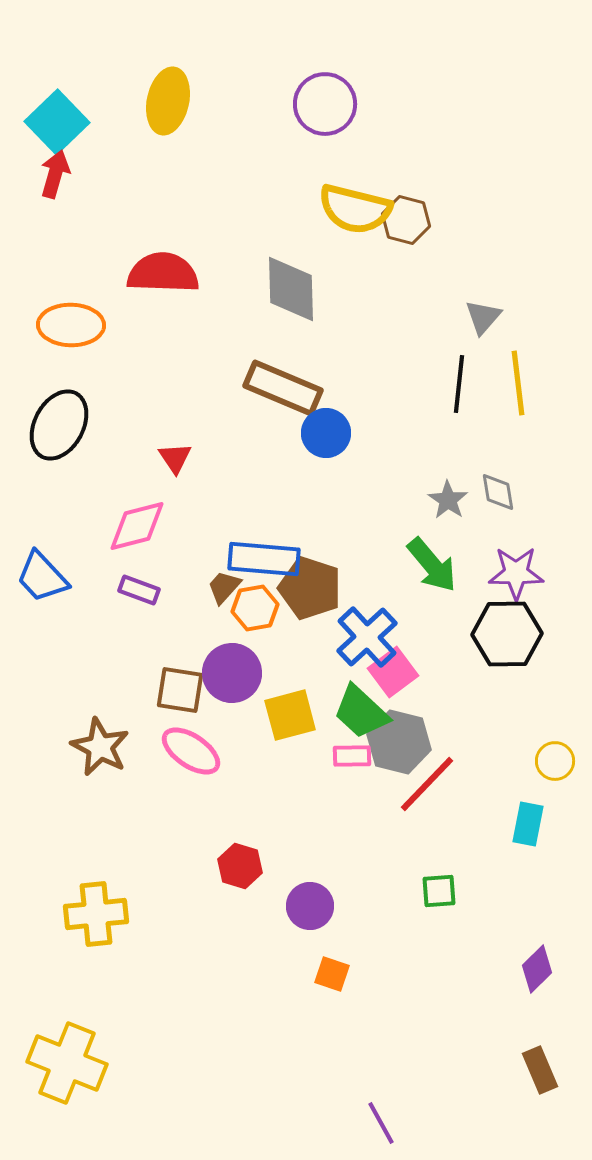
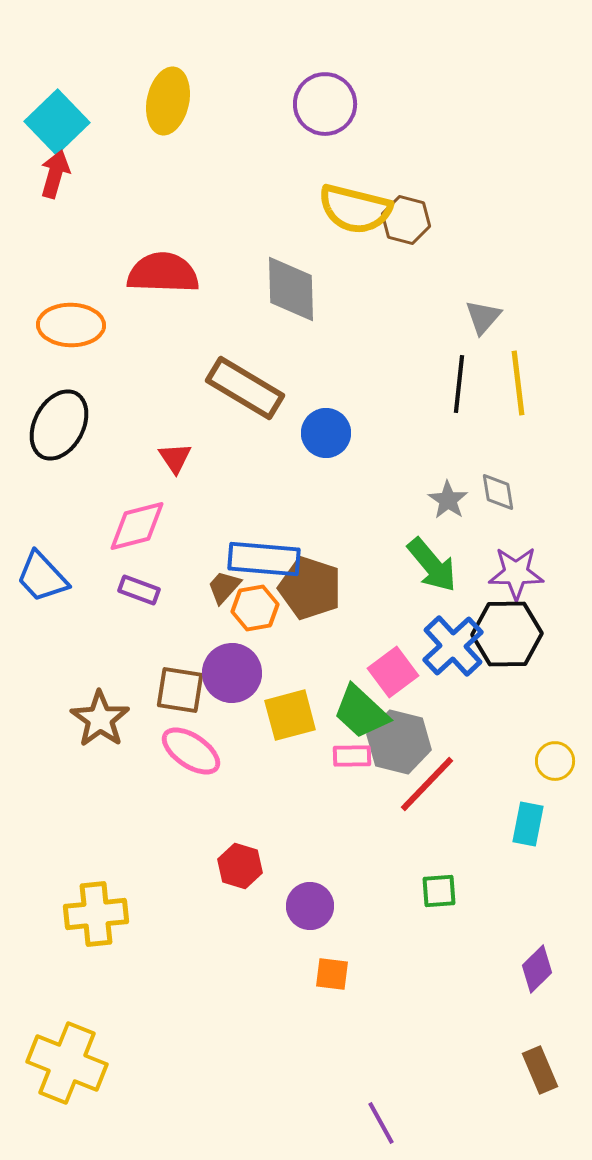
brown rectangle at (283, 388): moved 38 px left; rotated 8 degrees clockwise
blue cross at (367, 637): moved 86 px right, 9 px down
brown star at (100, 747): moved 28 px up; rotated 8 degrees clockwise
orange square at (332, 974): rotated 12 degrees counterclockwise
